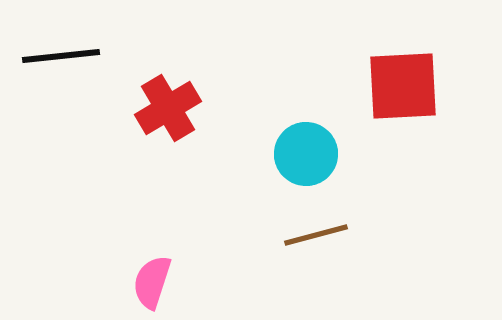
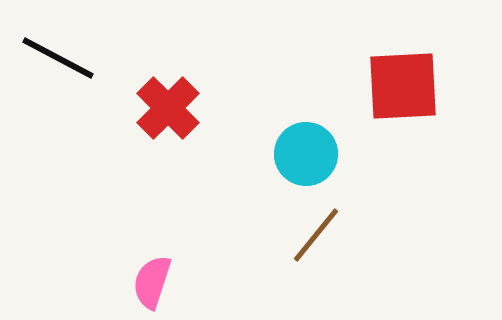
black line: moved 3 px left, 2 px down; rotated 34 degrees clockwise
red cross: rotated 14 degrees counterclockwise
brown line: rotated 36 degrees counterclockwise
